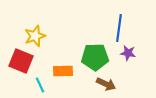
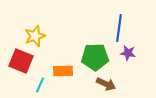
cyan line: rotated 49 degrees clockwise
